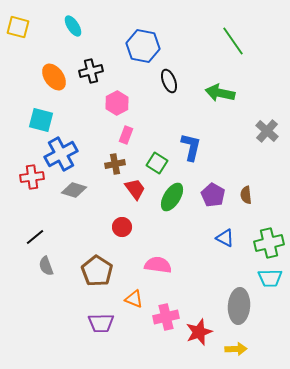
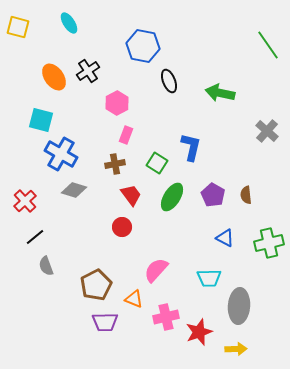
cyan ellipse: moved 4 px left, 3 px up
green line: moved 35 px right, 4 px down
black cross: moved 3 px left; rotated 20 degrees counterclockwise
blue cross: rotated 32 degrees counterclockwise
red cross: moved 7 px left, 24 px down; rotated 35 degrees counterclockwise
red trapezoid: moved 4 px left, 6 px down
pink semicircle: moved 2 px left, 5 px down; rotated 56 degrees counterclockwise
brown pentagon: moved 1 px left, 14 px down; rotated 12 degrees clockwise
cyan trapezoid: moved 61 px left
purple trapezoid: moved 4 px right, 1 px up
